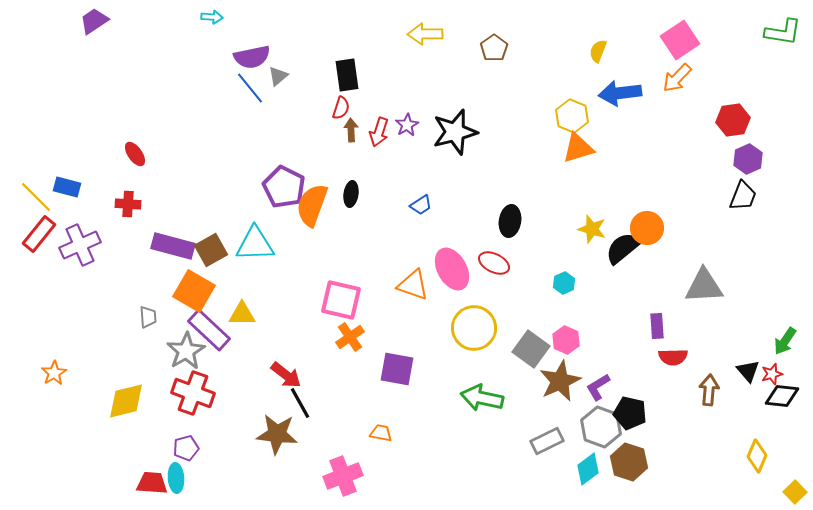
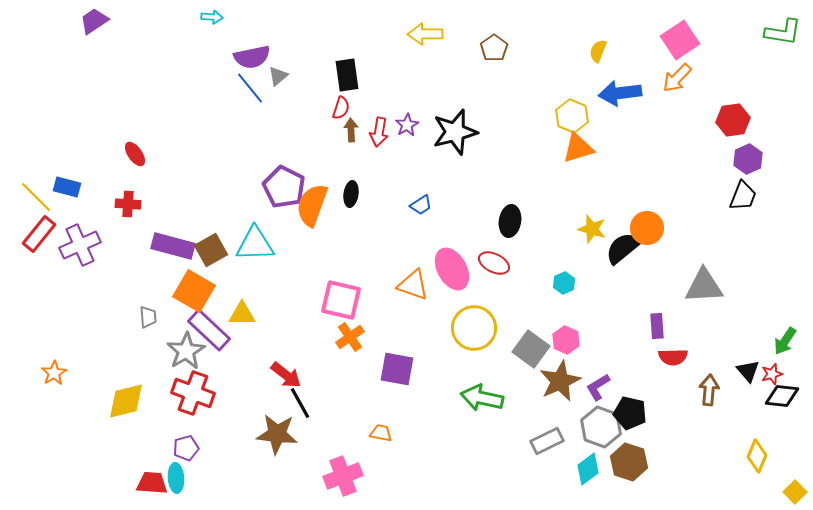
red arrow at (379, 132): rotated 8 degrees counterclockwise
